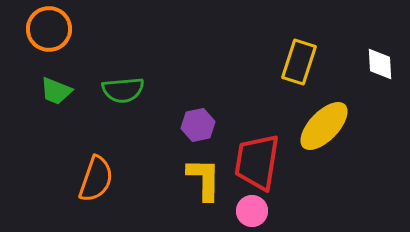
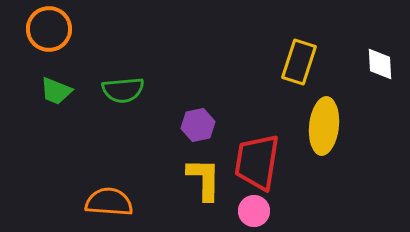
yellow ellipse: rotated 38 degrees counterclockwise
orange semicircle: moved 13 px right, 23 px down; rotated 105 degrees counterclockwise
pink circle: moved 2 px right
